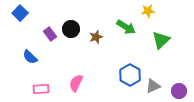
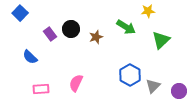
gray triangle: rotated 21 degrees counterclockwise
